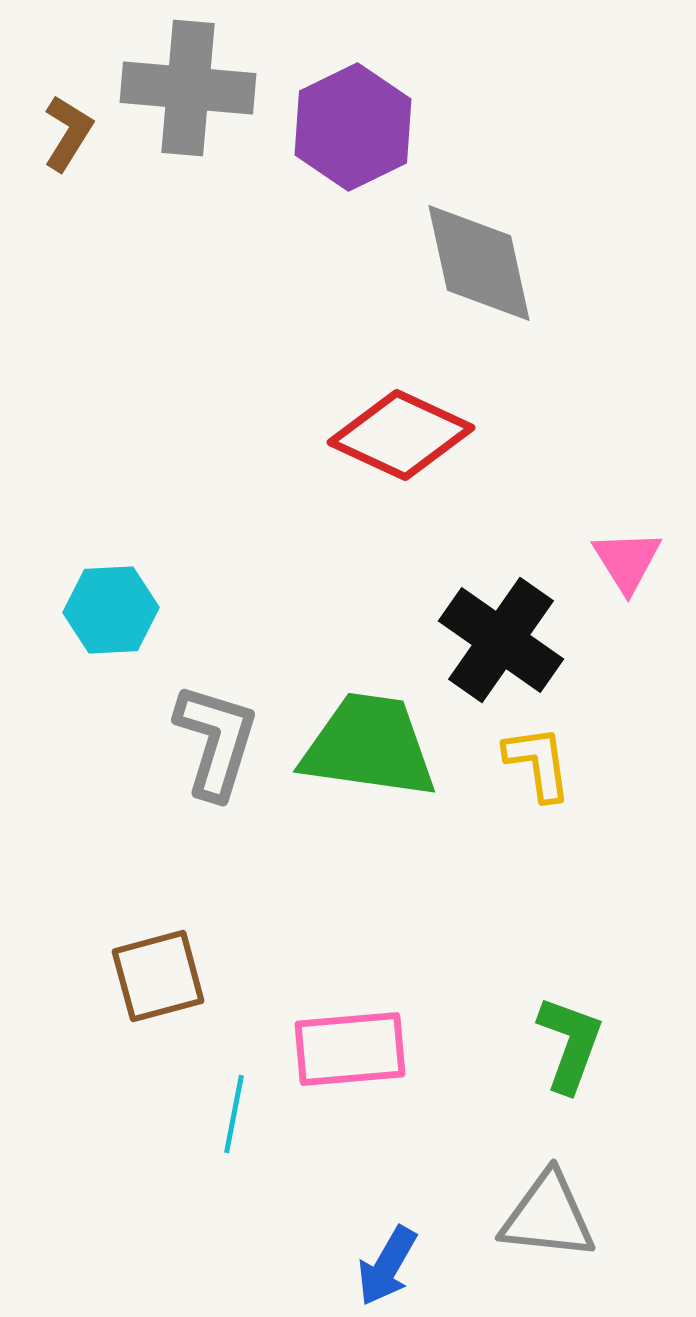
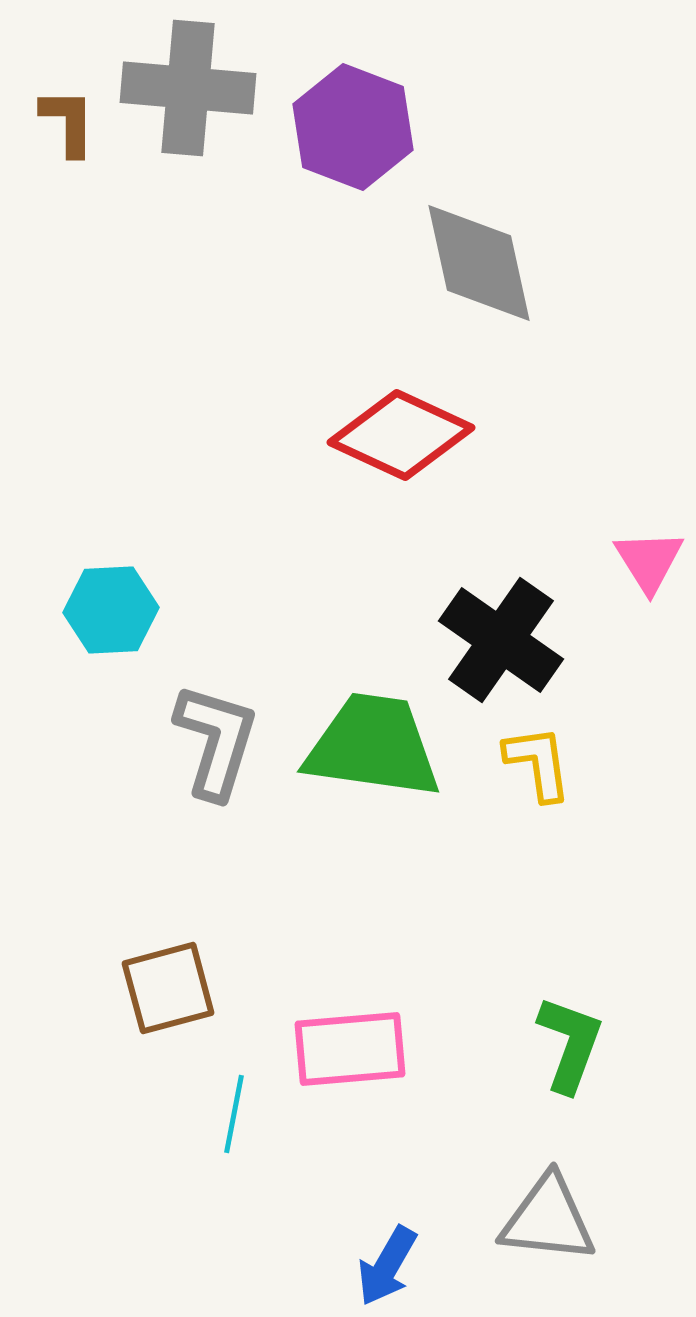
purple hexagon: rotated 13 degrees counterclockwise
brown L-shape: moved 11 px up; rotated 32 degrees counterclockwise
pink triangle: moved 22 px right
green trapezoid: moved 4 px right
brown square: moved 10 px right, 12 px down
gray triangle: moved 3 px down
